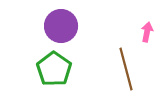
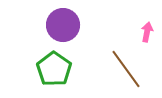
purple circle: moved 2 px right, 1 px up
brown line: rotated 21 degrees counterclockwise
